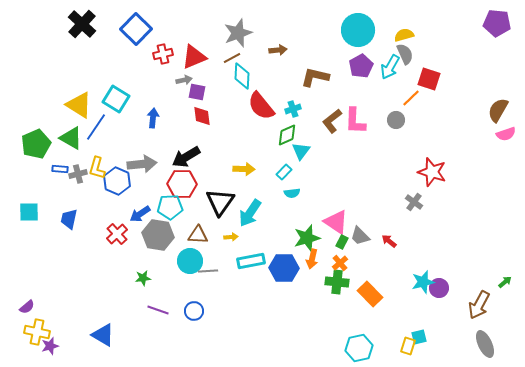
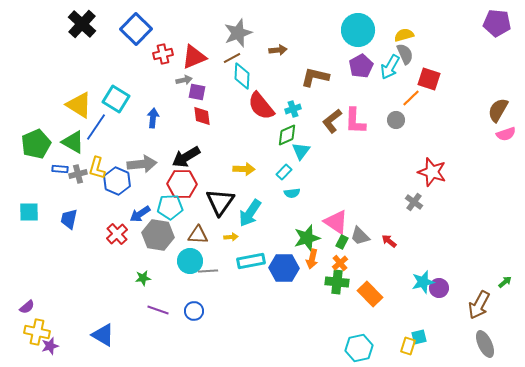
green triangle at (71, 138): moved 2 px right, 4 px down
